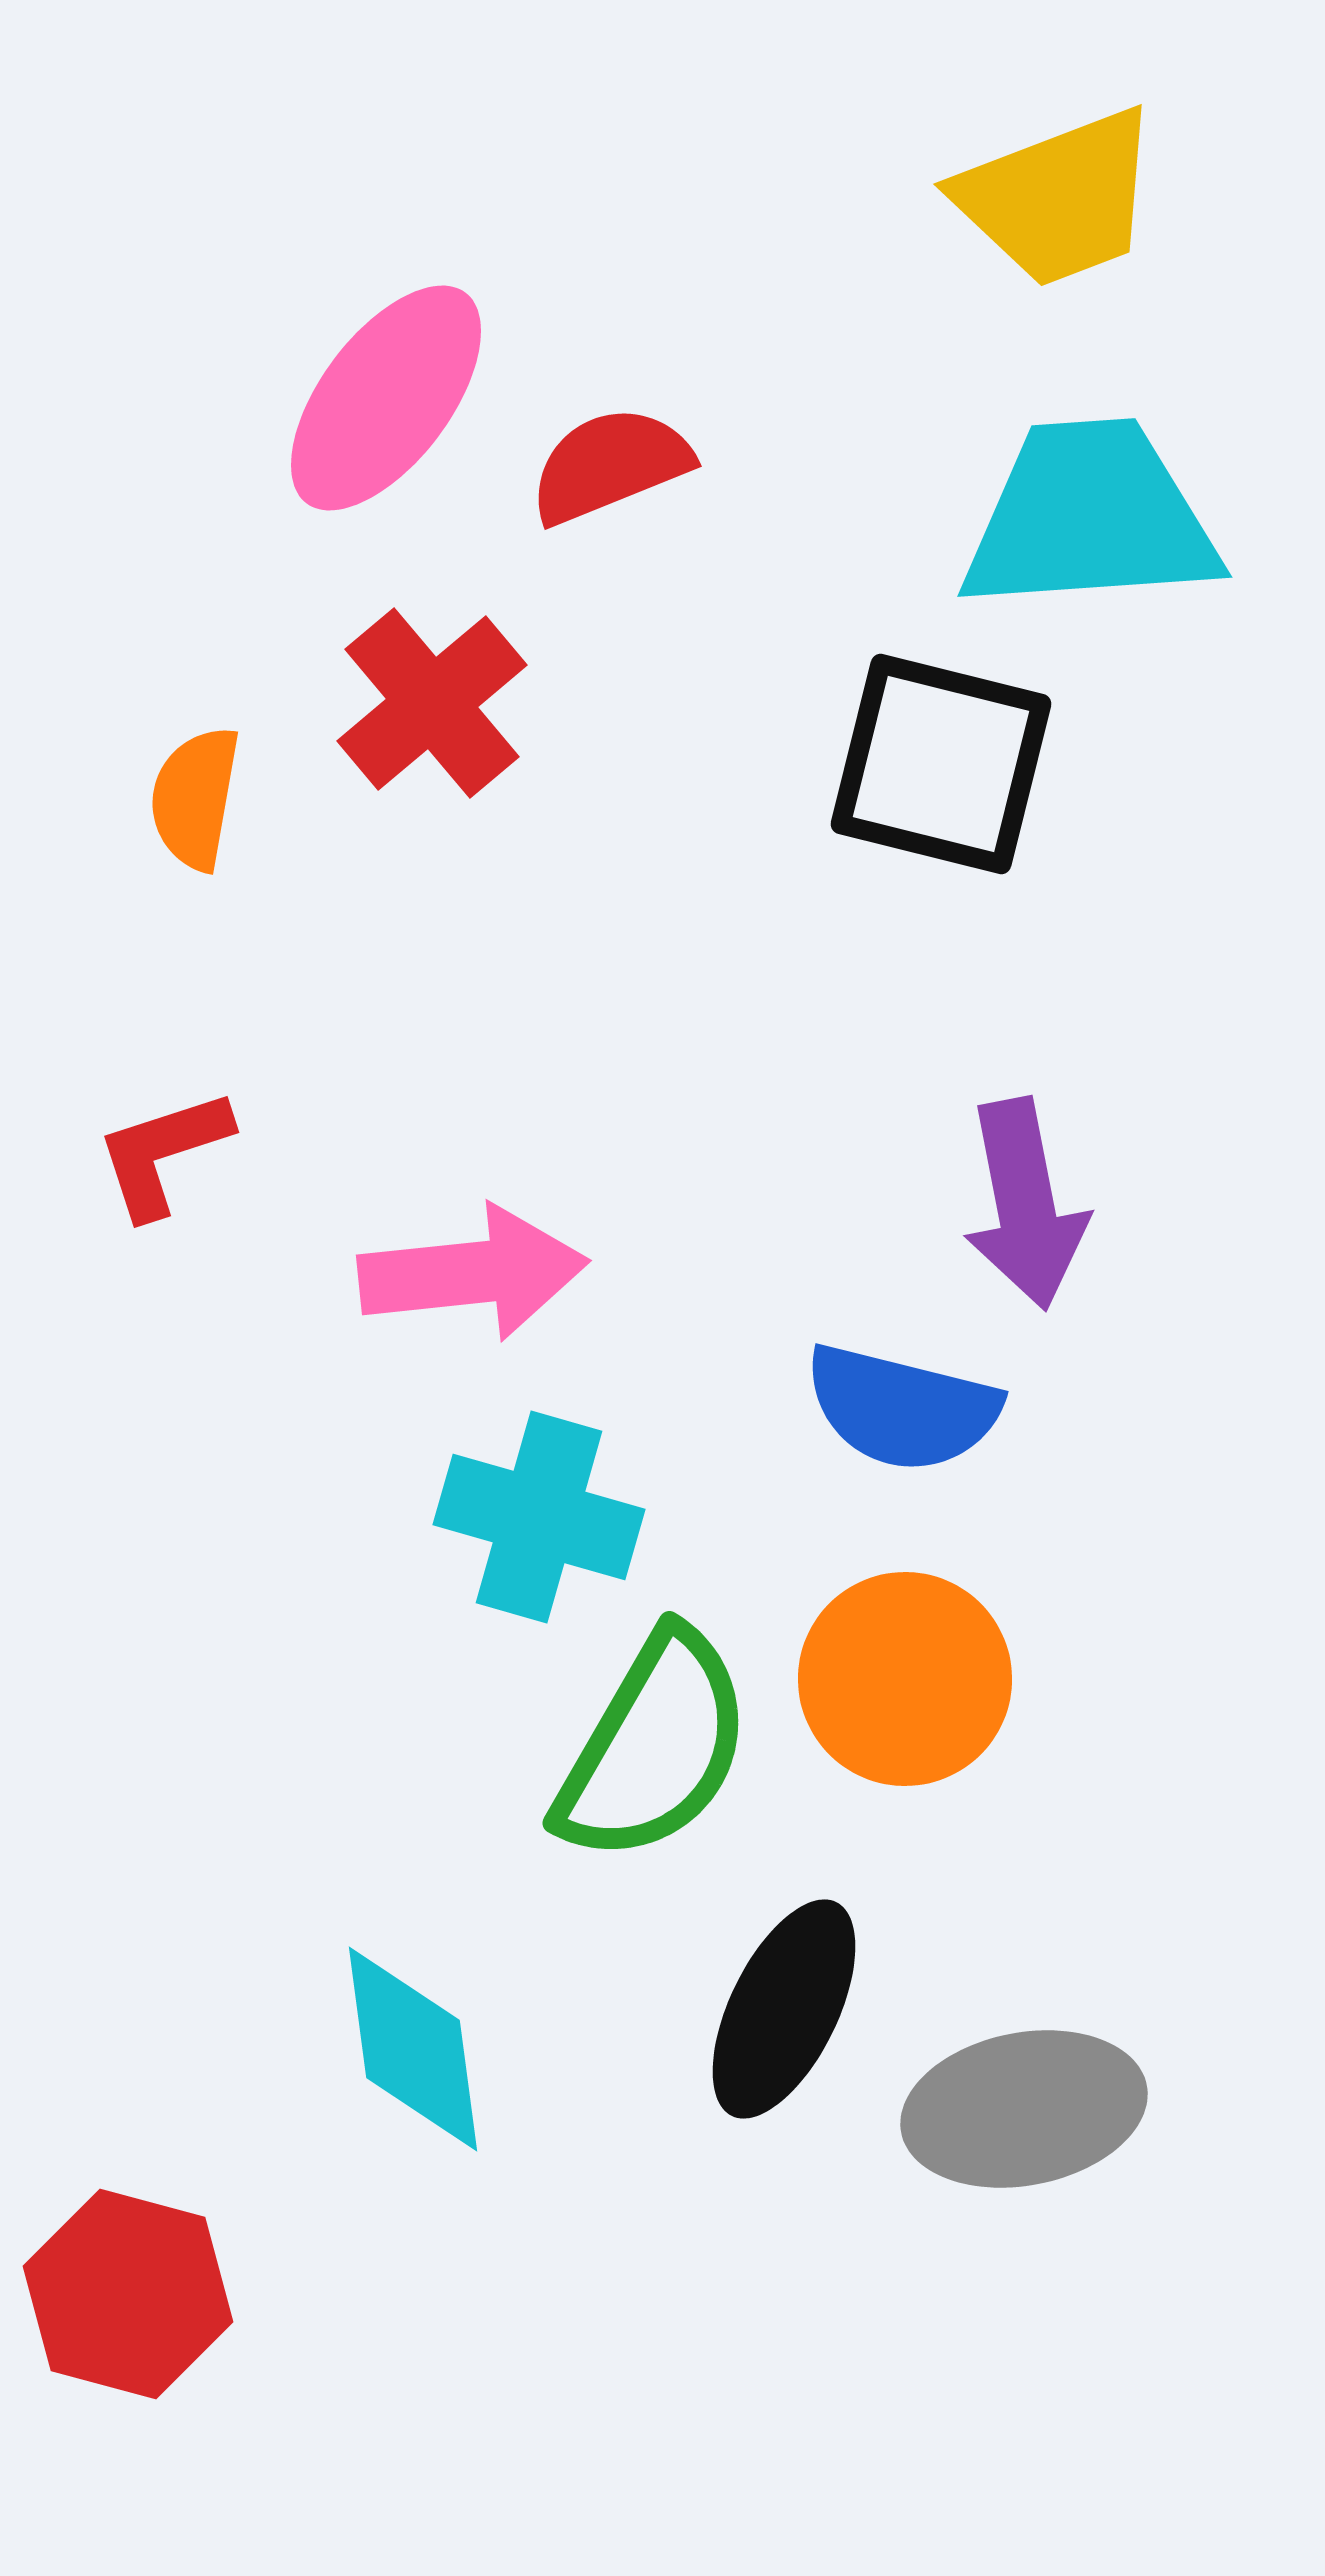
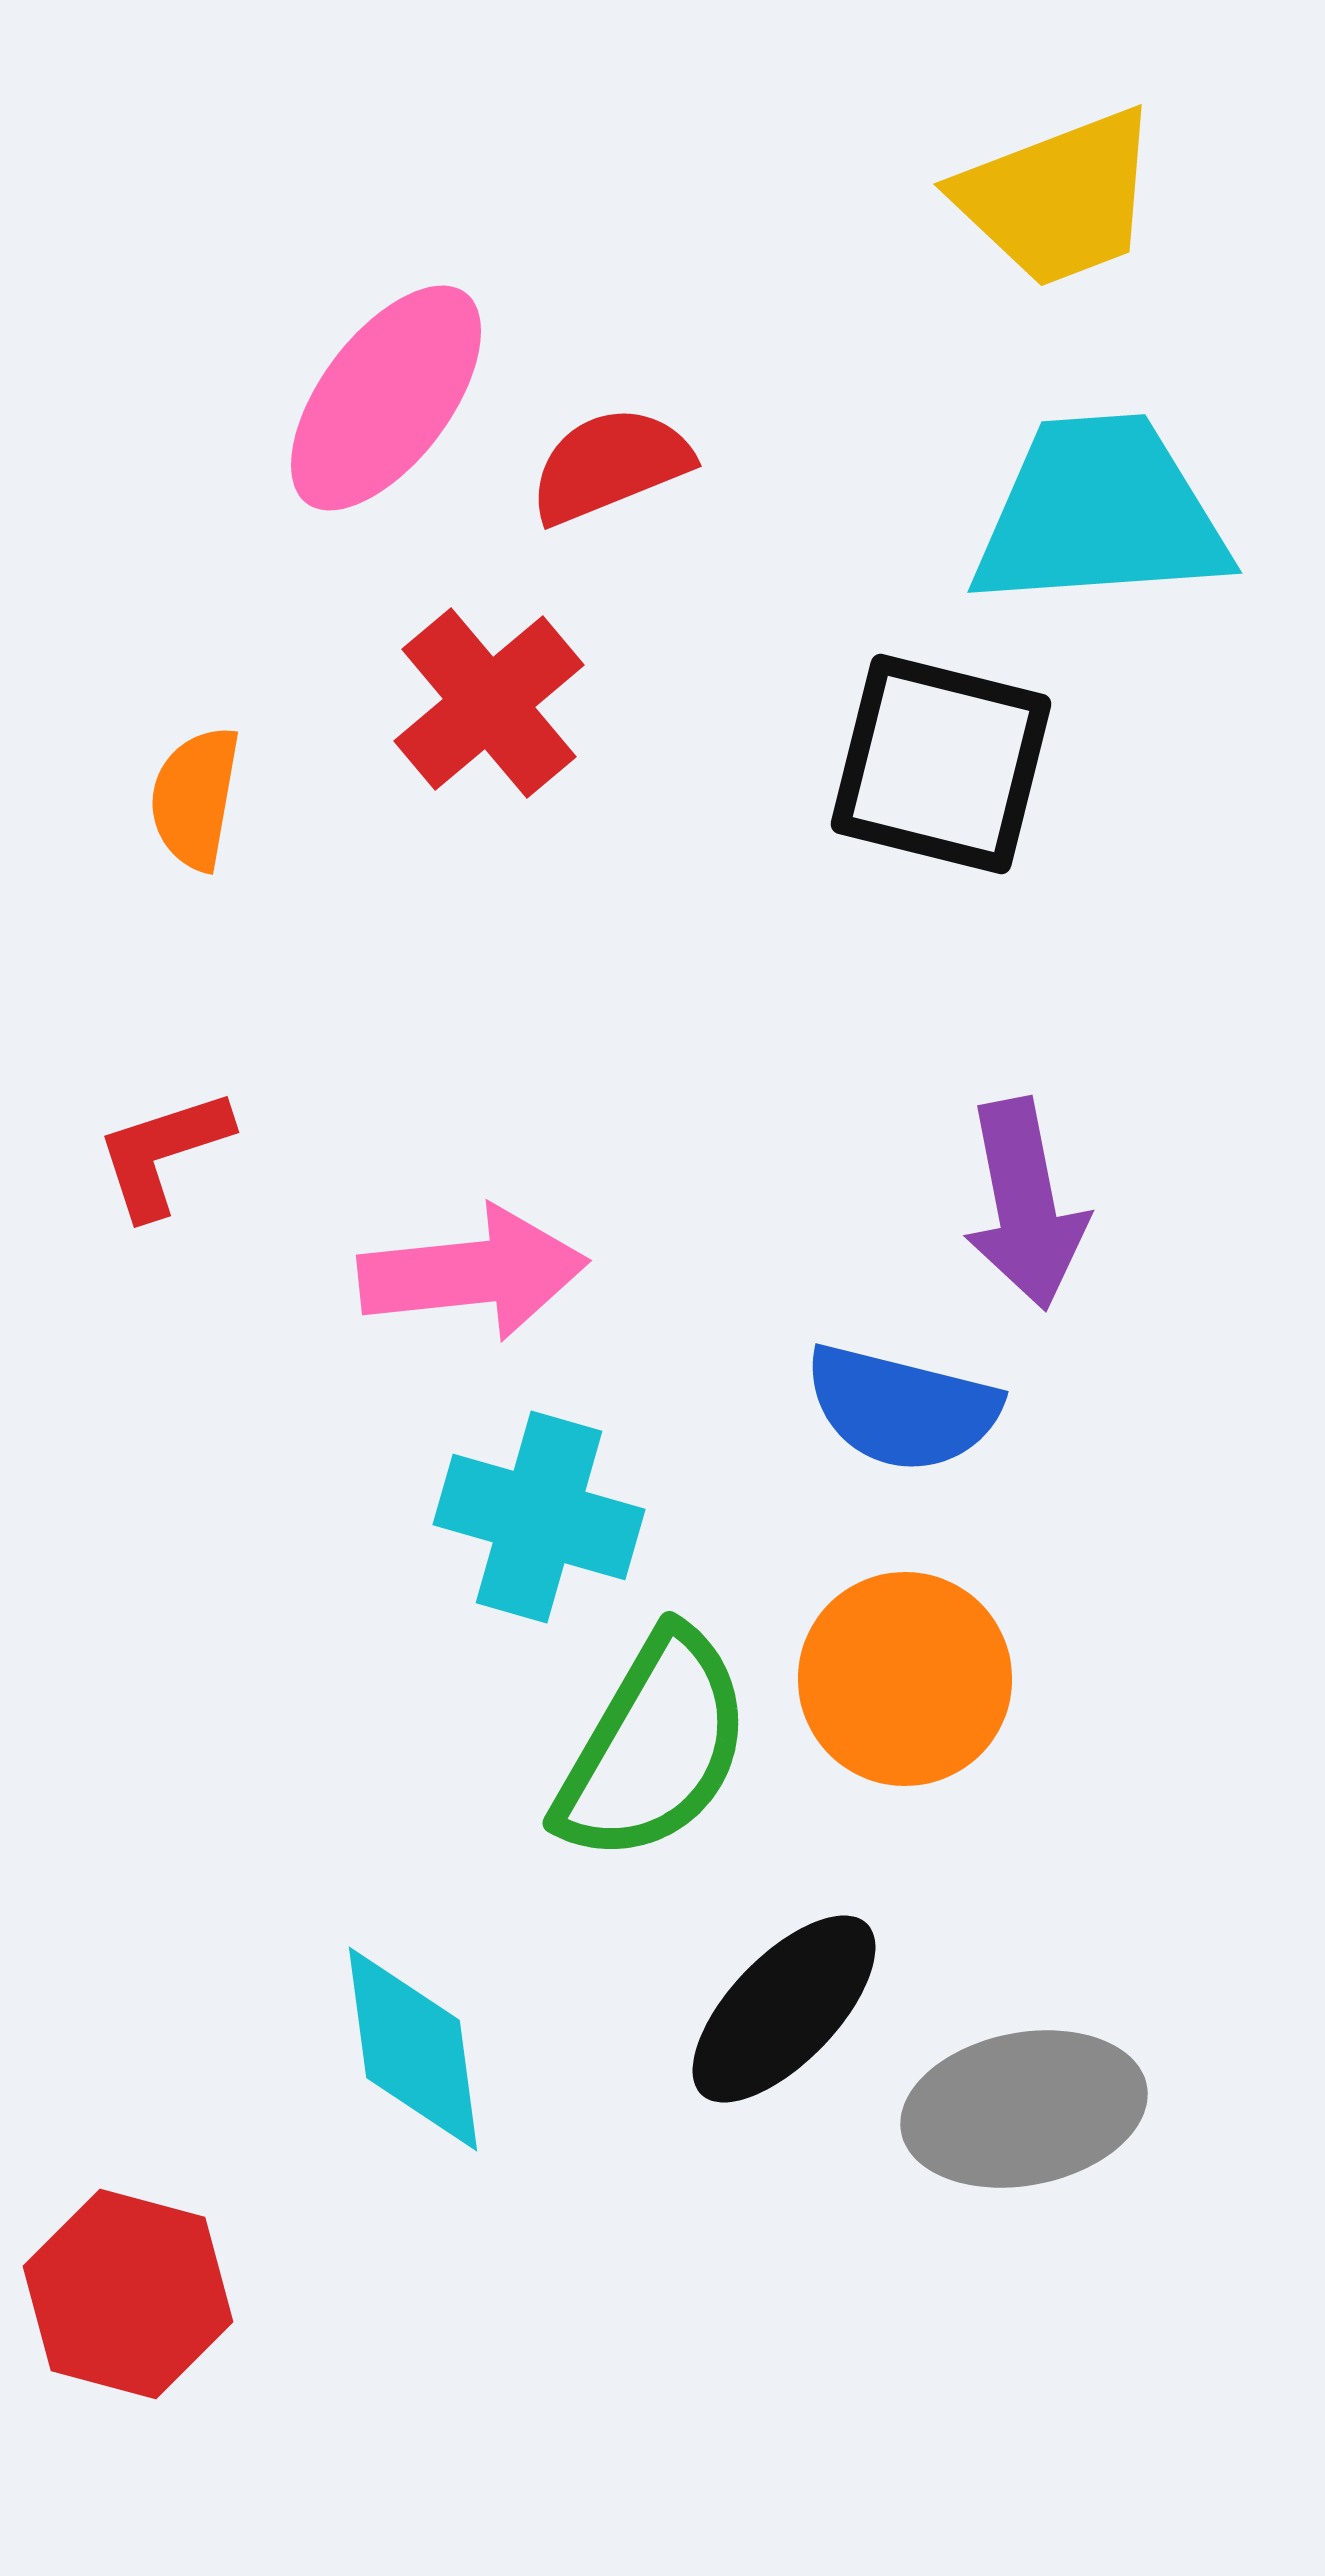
cyan trapezoid: moved 10 px right, 4 px up
red cross: moved 57 px right
black ellipse: rotated 18 degrees clockwise
